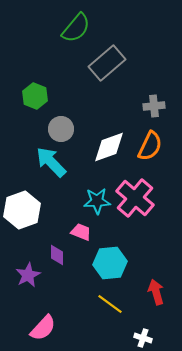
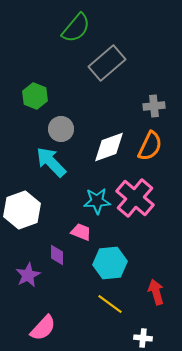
white cross: rotated 12 degrees counterclockwise
